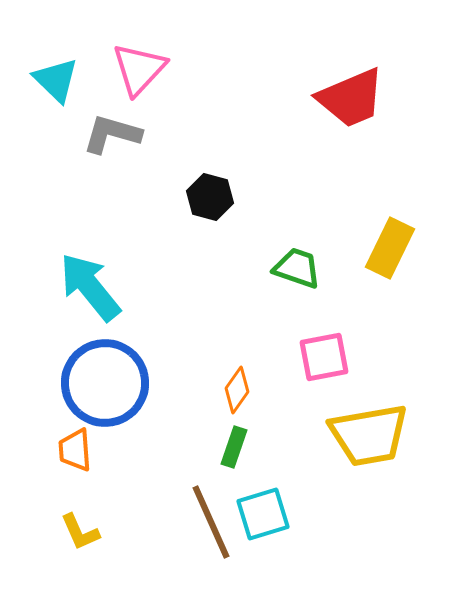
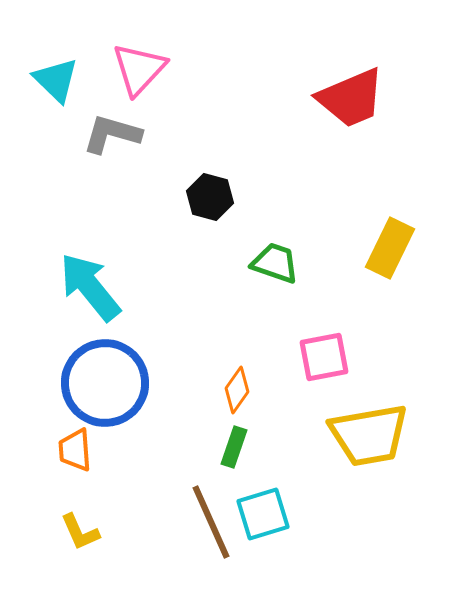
green trapezoid: moved 22 px left, 5 px up
